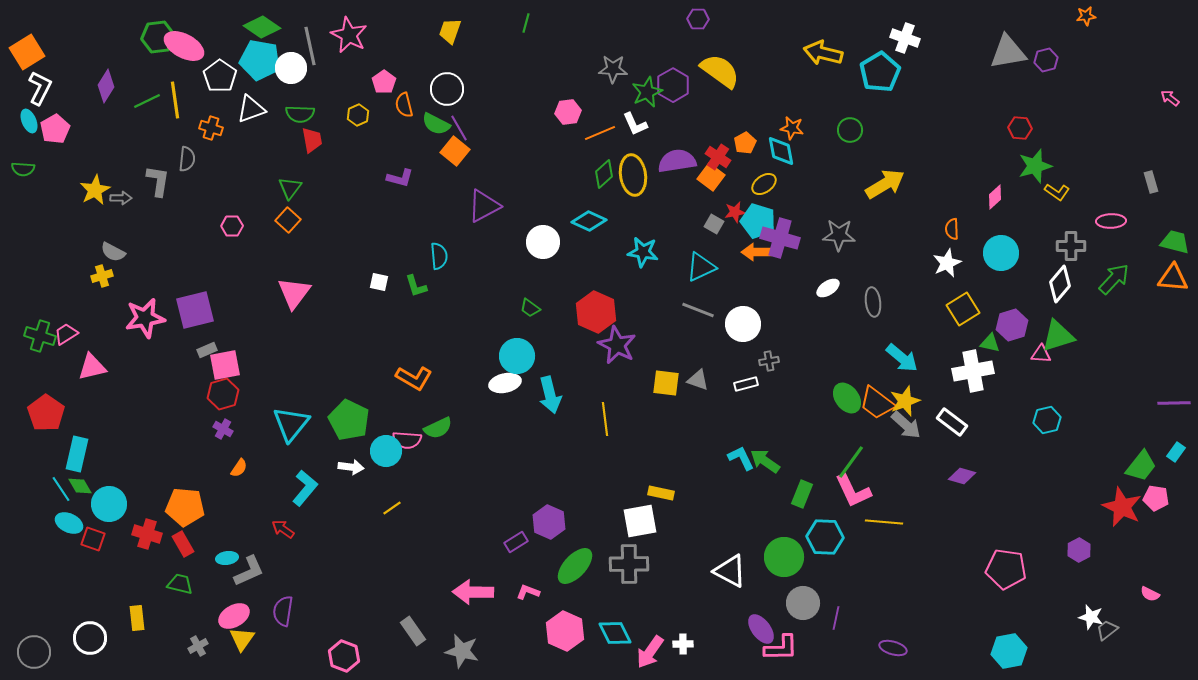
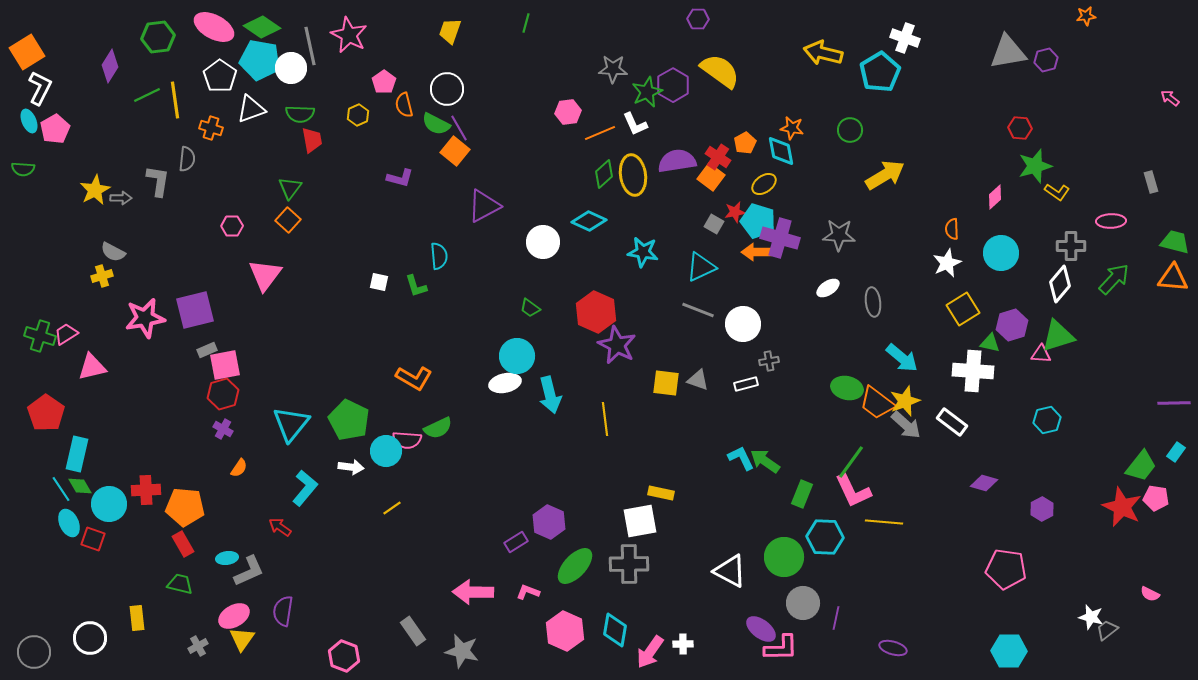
pink ellipse at (184, 46): moved 30 px right, 19 px up
purple diamond at (106, 86): moved 4 px right, 20 px up
green line at (147, 101): moved 6 px up
yellow arrow at (885, 184): moved 9 px up
pink triangle at (294, 293): moved 29 px left, 18 px up
white cross at (973, 371): rotated 15 degrees clockwise
green ellipse at (847, 398): moved 10 px up; rotated 40 degrees counterclockwise
purple diamond at (962, 476): moved 22 px right, 7 px down
cyan ellipse at (69, 523): rotated 40 degrees clockwise
red arrow at (283, 529): moved 3 px left, 2 px up
red cross at (147, 534): moved 1 px left, 44 px up; rotated 20 degrees counterclockwise
purple hexagon at (1079, 550): moved 37 px left, 41 px up
purple ellipse at (761, 629): rotated 16 degrees counterclockwise
cyan diamond at (615, 633): moved 3 px up; rotated 36 degrees clockwise
cyan hexagon at (1009, 651): rotated 12 degrees clockwise
